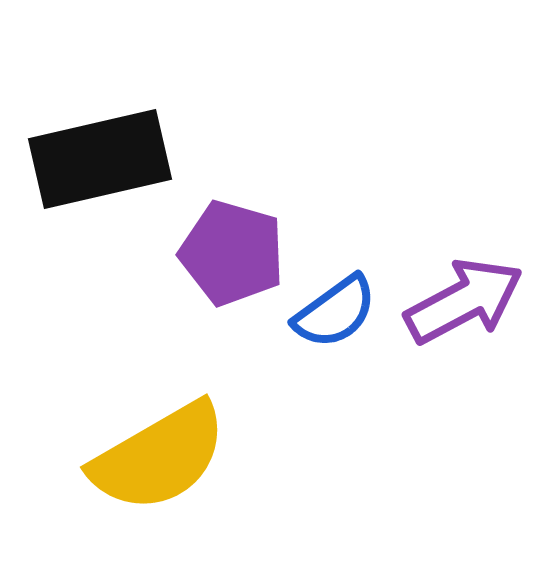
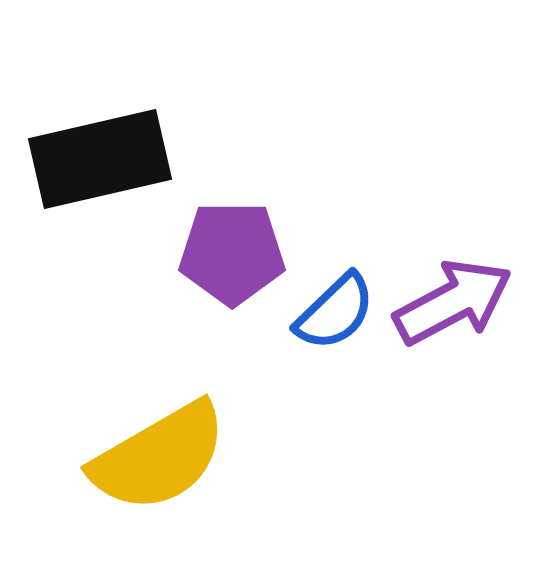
purple pentagon: rotated 16 degrees counterclockwise
purple arrow: moved 11 px left, 1 px down
blue semicircle: rotated 8 degrees counterclockwise
